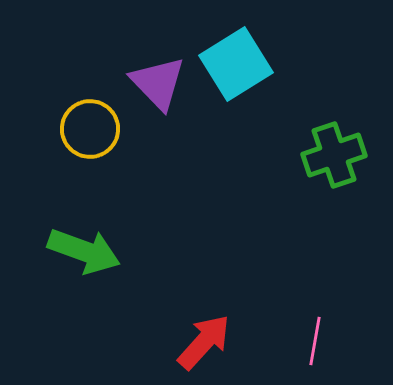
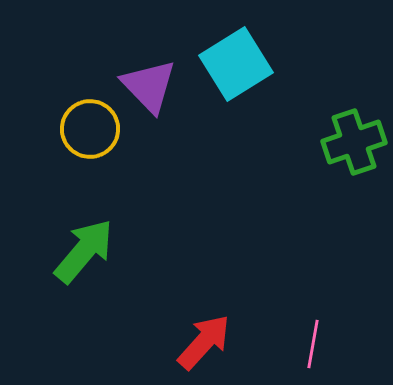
purple triangle: moved 9 px left, 3 px down
green cross: moved 20 px right, 13 px up
green arrow: rotated 70 degrees counterclockwise
pink line: moved 2 px left, 3 px down
